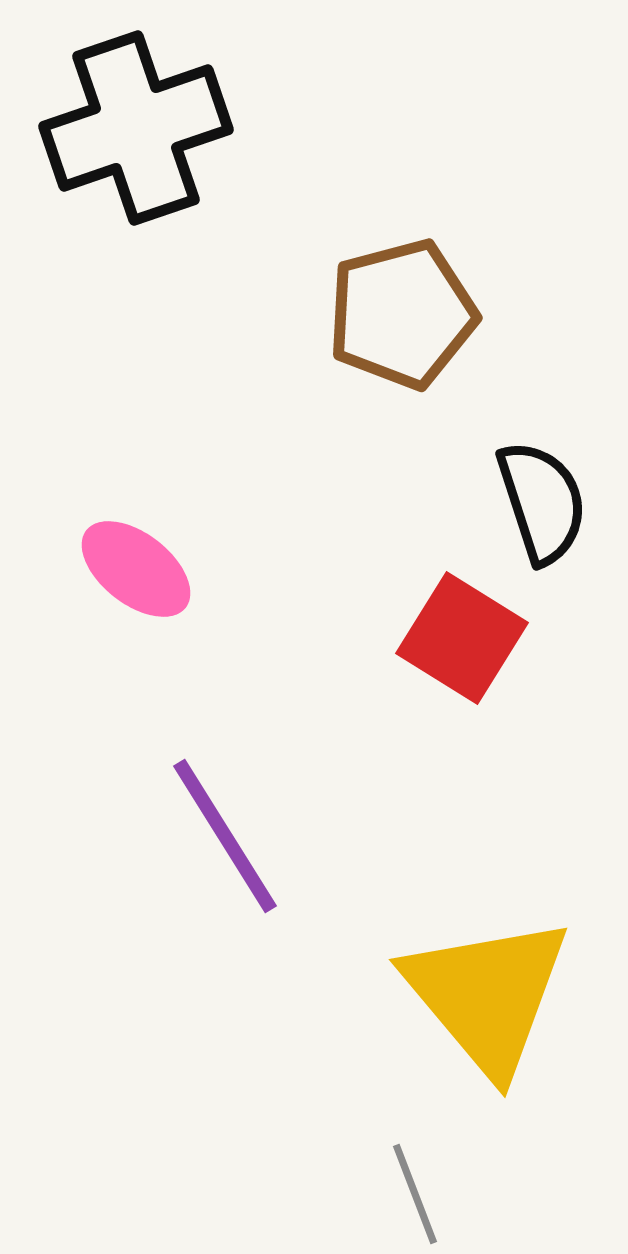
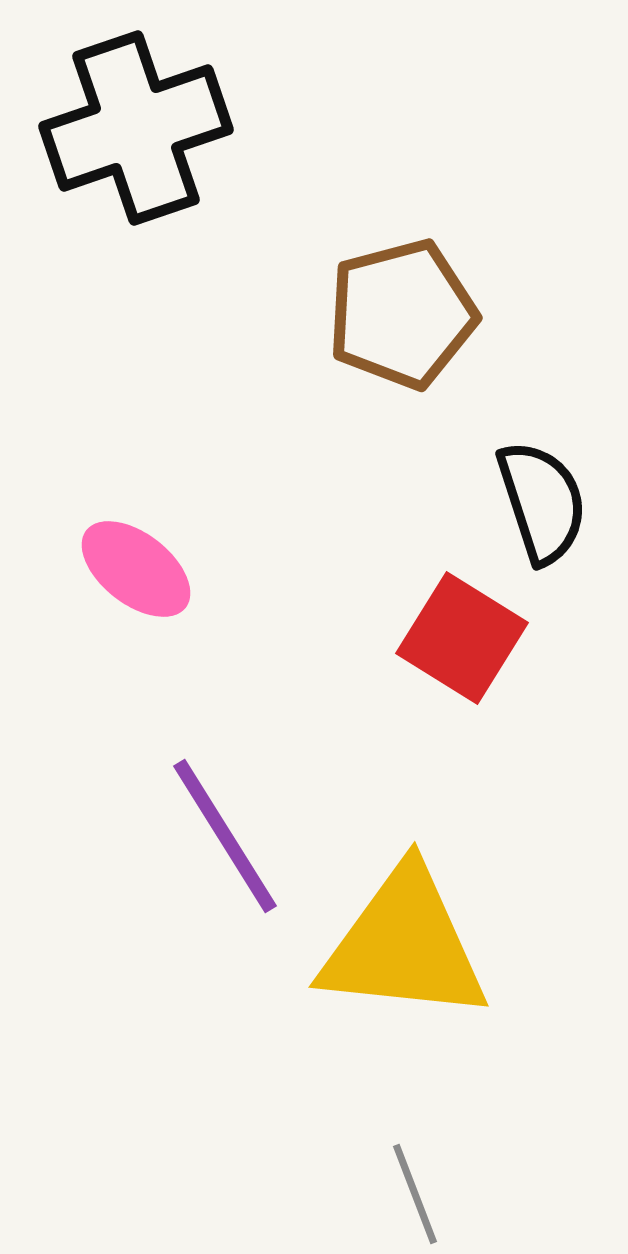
yellow triangle: moved 83 px left, 50 px up; rotated 44 degrees counterclockwise
